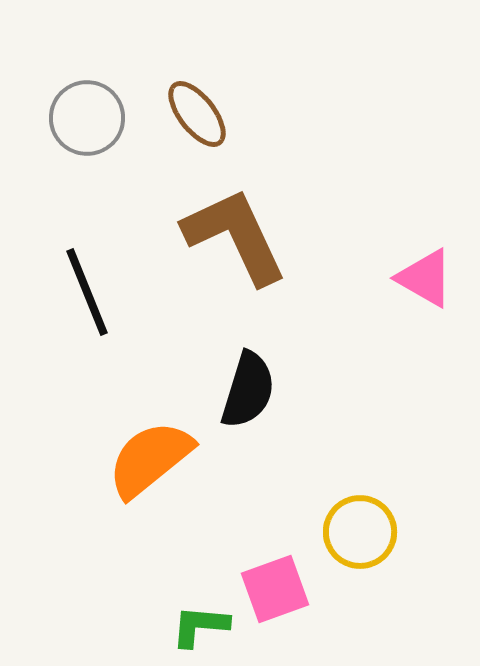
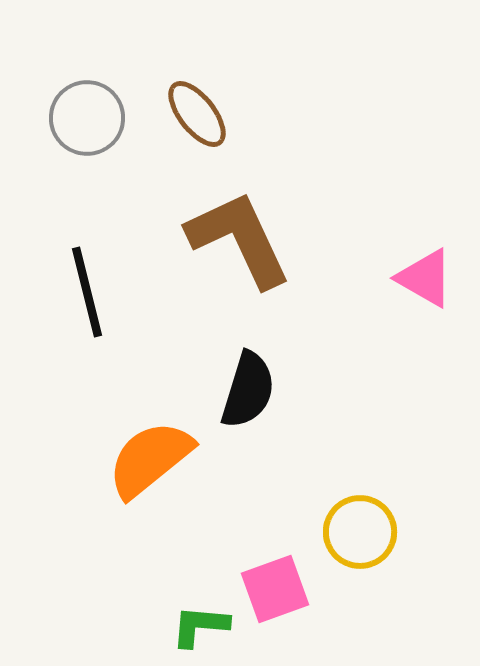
brown L-shape: moved 4 px right, 3 px down
black line: rotated 8 degrees clockwise
